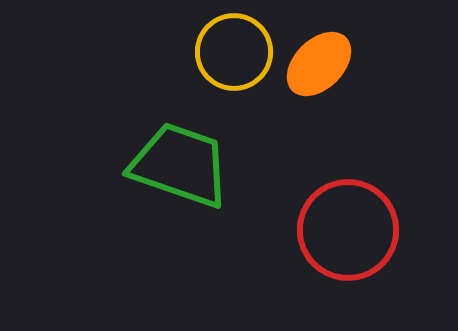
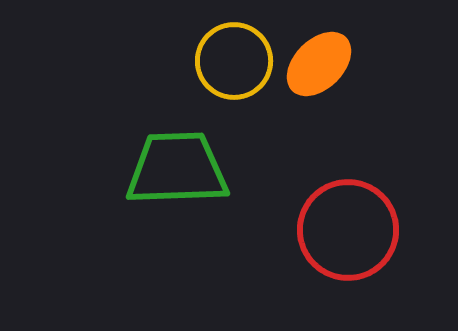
yellow circle: moved 9 px down
green trapezoid: moved 3 px left, 4 px down; rotated 21 degrees counterclockwise
